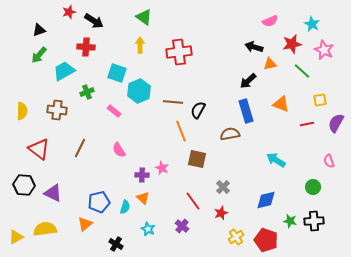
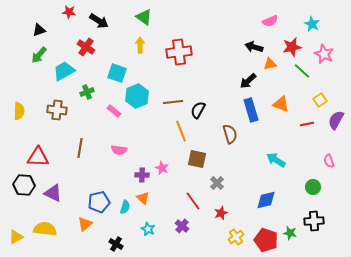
red star at (69, 12): rotated 24 degrees clockwise
black arrow at (94, 21): moved 5 px right
red star at (292, 44): moved 3 px down
red cross at (86, 47): rotated 30 degrees clockwise
pink star at (324, 50): moved 4 px down
cyan hexagon at (139, 91): moved 2 px left, 5 px down
yellow square at (320, 100): rotated 24 degrees counterclockwise
brown line at (173, 102): rotated 12 degrees counterclockwise
yellow semicircle at (22, 111): moved 3 px left
blue rectangle at (246, 111): moved 5 px right, 1 px up
purple semicircle at (336, 123): moved 3 px up
brown semicircle at (230, 134): rotated 84 degrees clockwise
brown line at (80, 148): rotated 18 degrees counterclockwise
red triangle at (39, 149): moved 1 px left, 8 px down; rotated 35 degrees counterclockwise
pink semicircle at (119, 150): rotated 49 degrees counterclockwise
gray cross at (223, 187): moved 6 px left, 4 px up
green star at (290, 221): moved 12 px down
yellow semicircle at (45, 229): rotated 15 degrees clockwise
